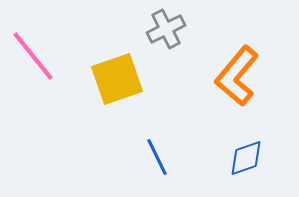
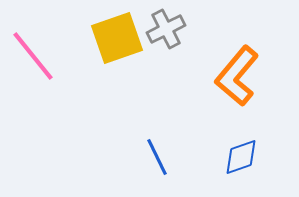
yellow square: moved 41 px up
blue diamond: moved 5 px left, 1 px up
